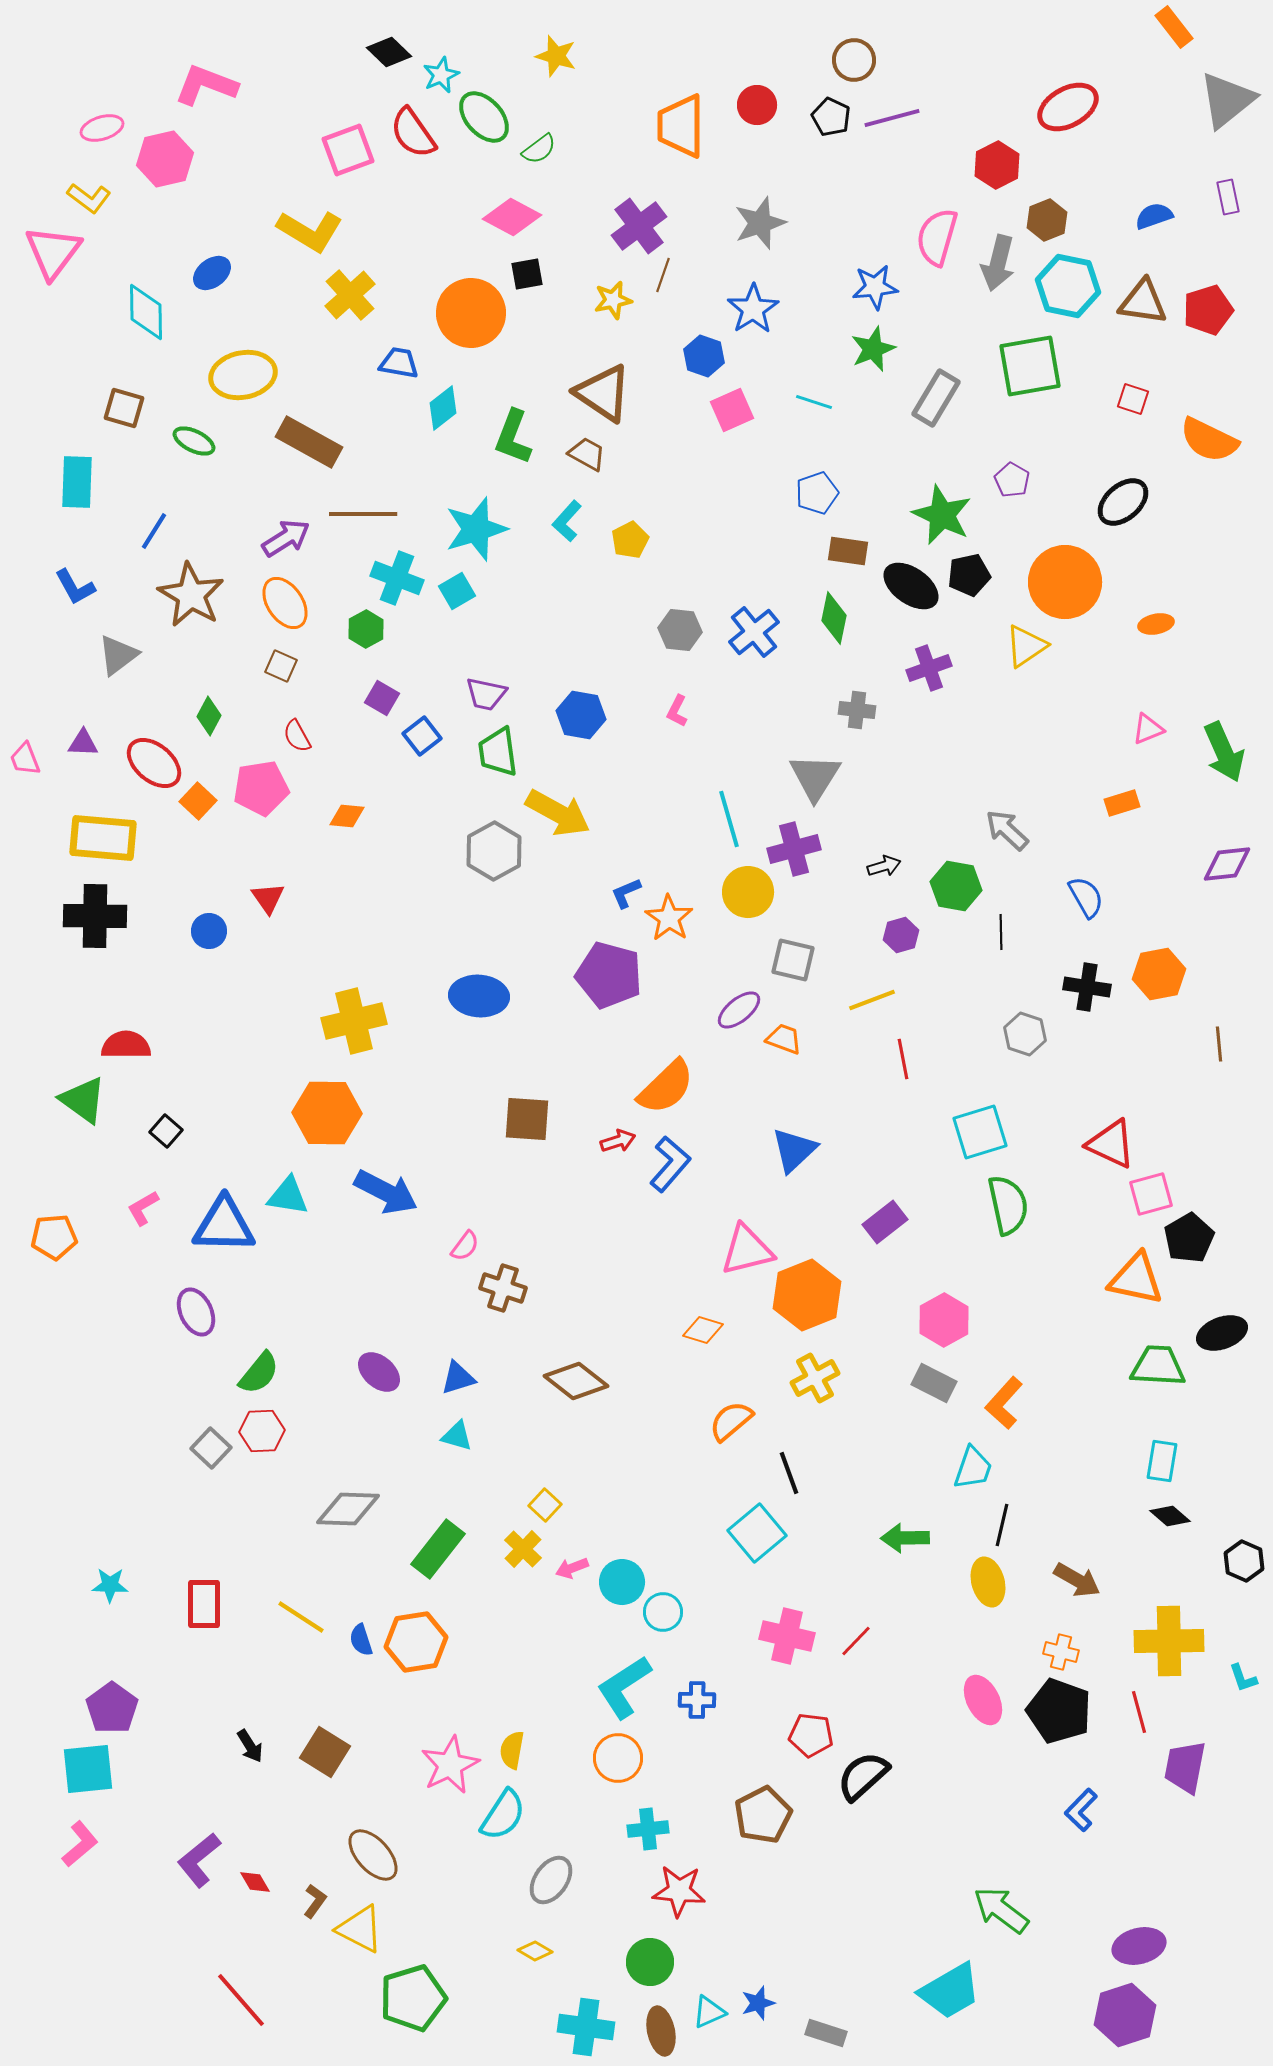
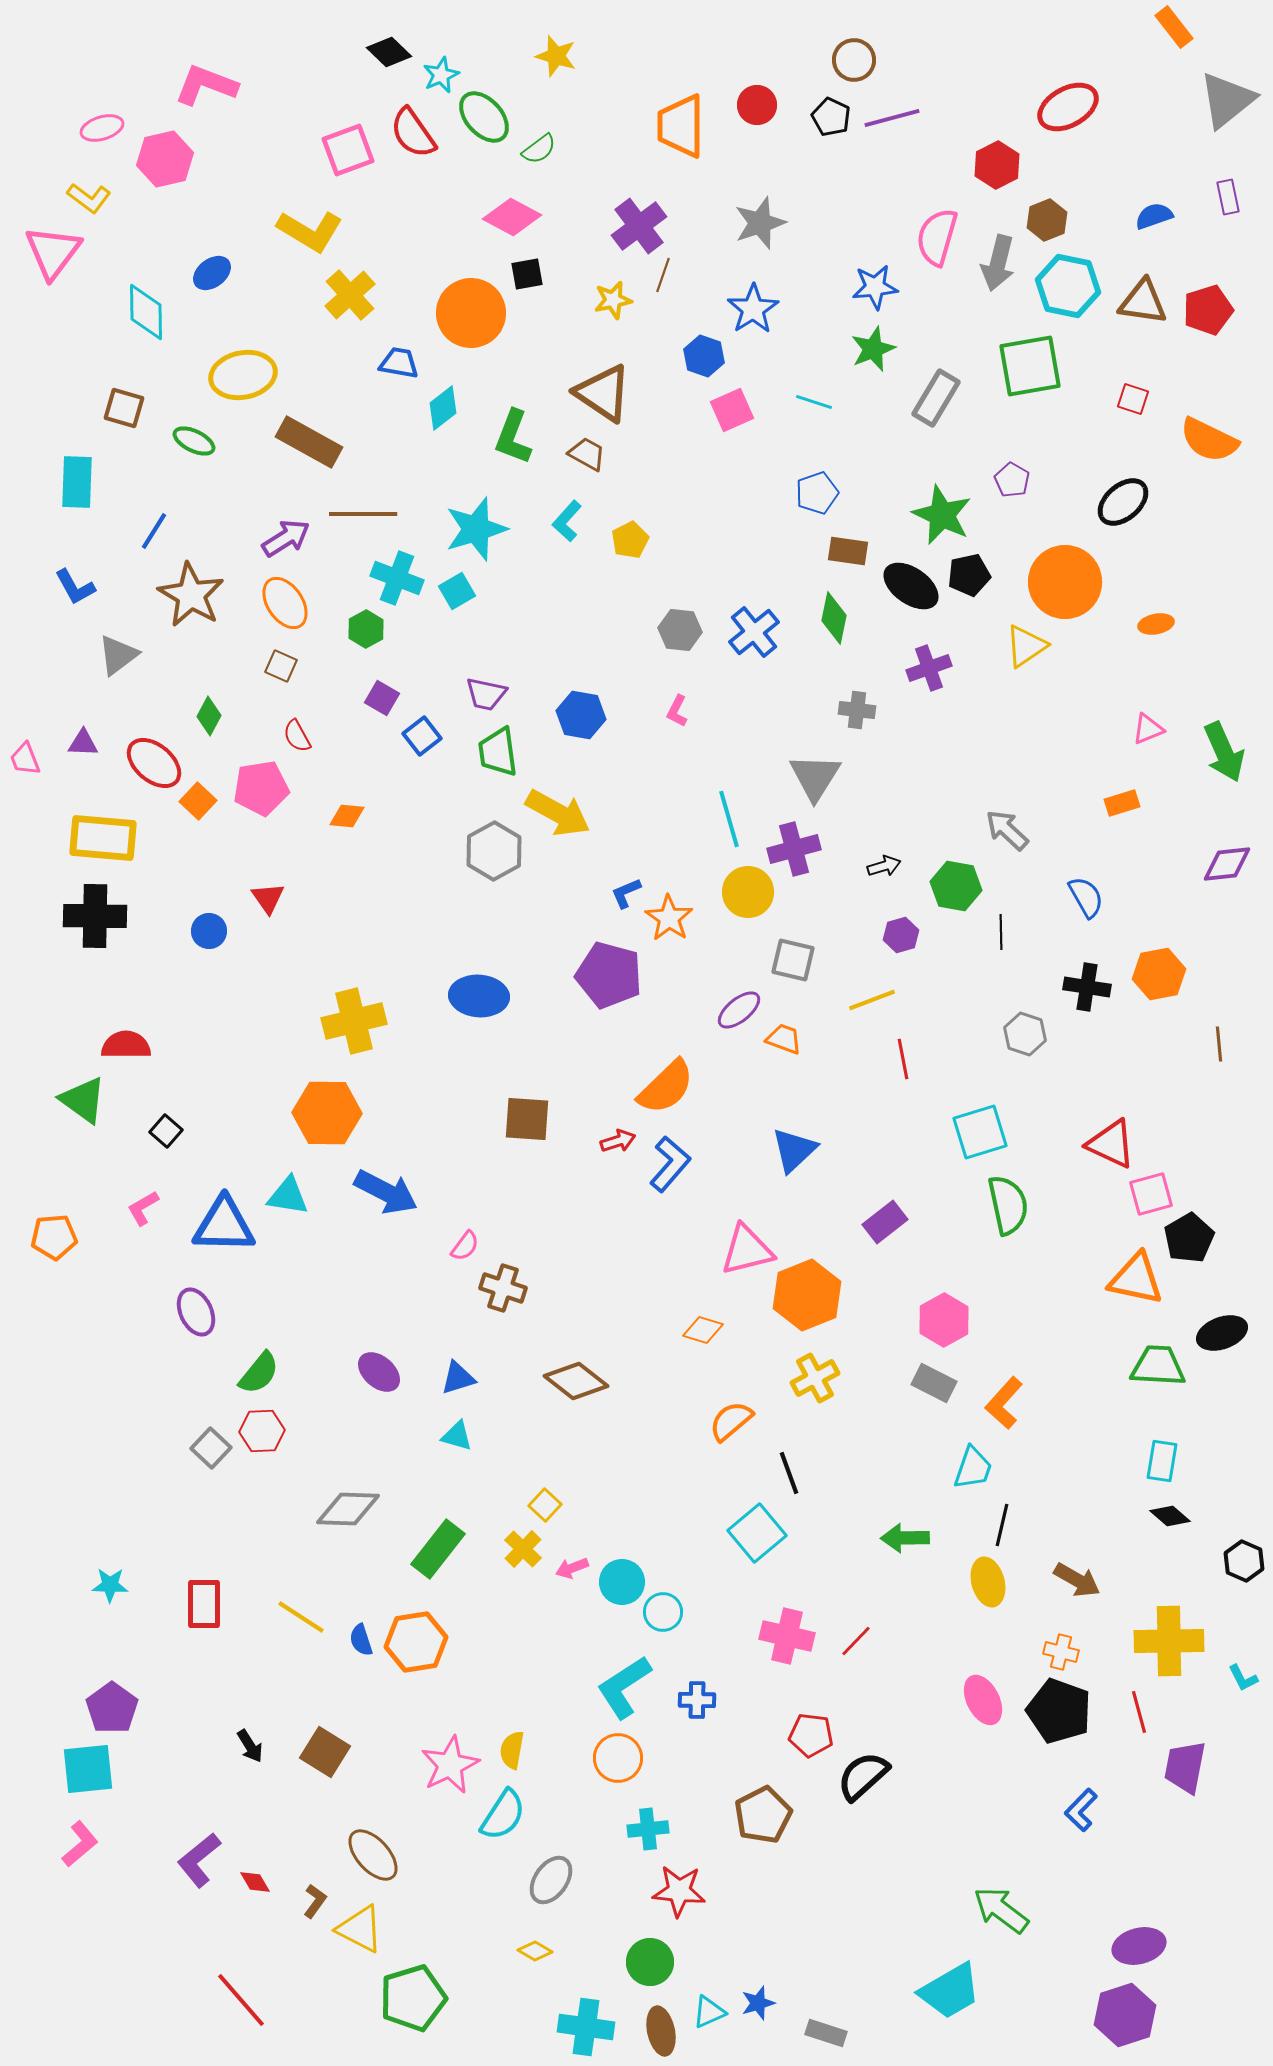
cyan L-shape at (1243, 1678): rotated 8 degrees counterclockwise
